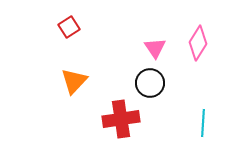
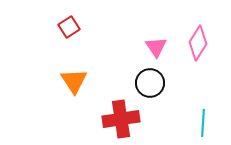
pink triangle: moved 1 px right, 1 px up
orange triangle: rotated 16 degrees counterclockwise
